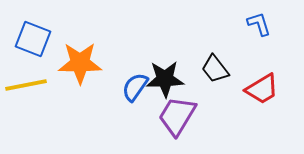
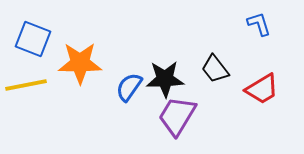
blue semicircle: moved 6 px left
